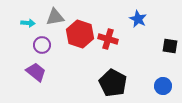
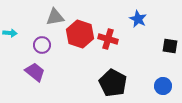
cyan arrow: moved 18 px left, 10 px down
purple trapezoid: moved 1 px left
